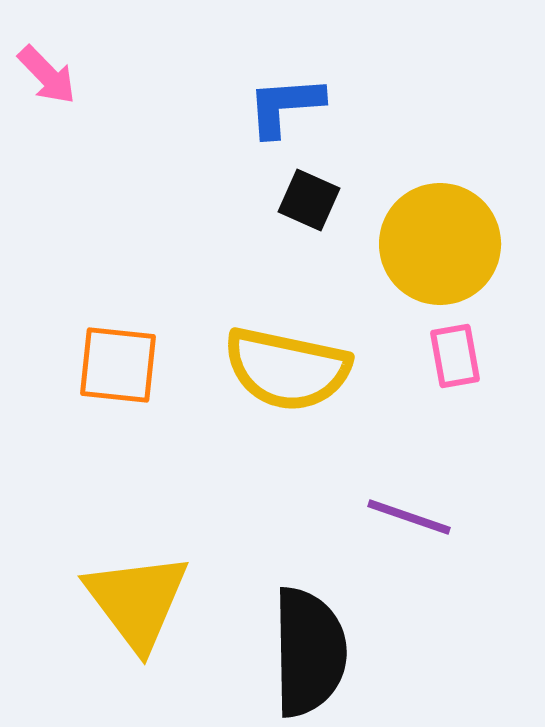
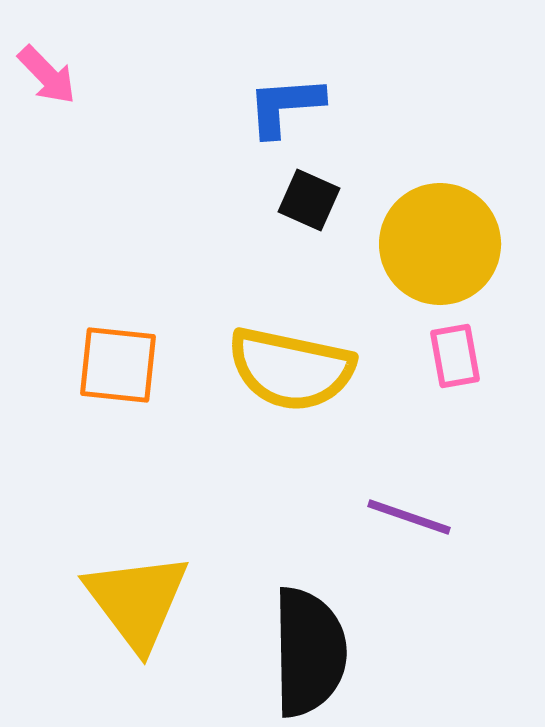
yellow semicircle: moved 4 px right
